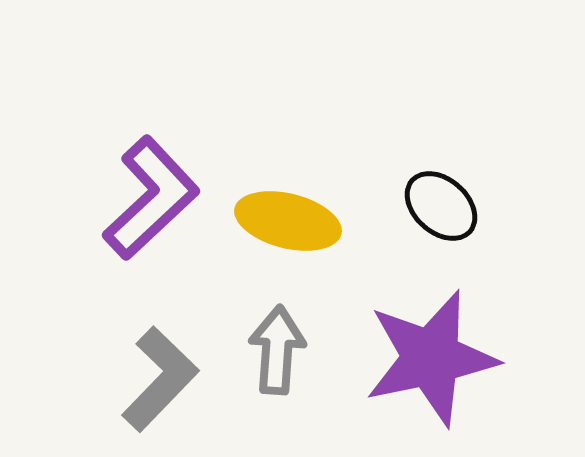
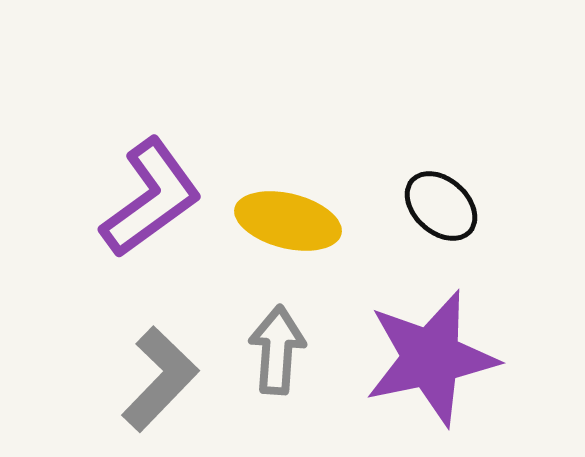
purple L-shape: rotated 7 degrees clockwise
